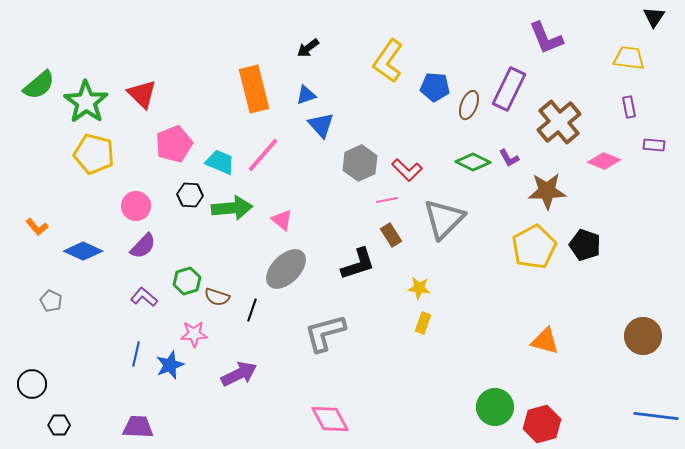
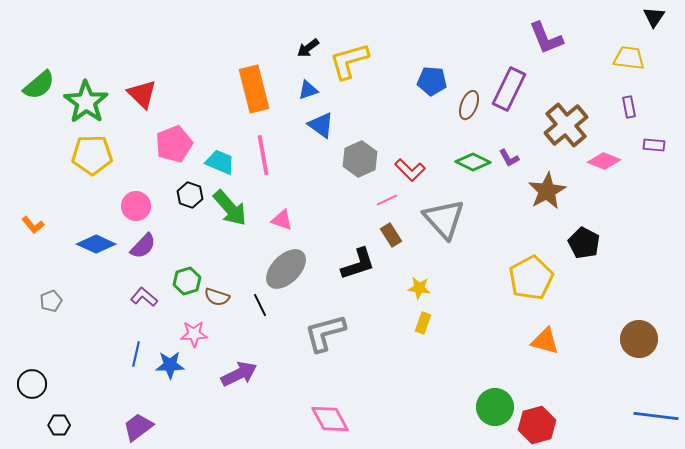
yellow L-shape at (388, 61): moved 39 px left; rotated 39 degrees clockwise
blue pentagon at (435, 87): moved 3 px left, 6 px up
blue triangle at (306, 95): moved 2 px right, 5 px up
brown cross at (559, 122): moved 7 px right, 3 px down
blue triangle at (321, 125): rotated 12 degrees counterclockwise
yellow pentagon at (94, 154): moved 2 px left, 1 px down; rotated 15 degrees counterclockwise
pink line at (263, 155): rotated 51 degrees counterclockwise
gray hexagon at (360, 163): moved 4 px up
red L-shape at (407, 170): moved 3 px right
brown star at (547, 191): rotated 27 degrees counterclockwise
black hexagon at (190, 195): rotated 15 degrees clockwise
pink line at (387, 200): rotated 15 degrees counterclockwise
green arrow at (232, 208): moved 2 px left; rotated 54 degrees clockwise
gray triangle at (444, 219): rotated 27 degrees counterclockwise
pink triangle at (282, 220): rotated 20 degrees counterclockwise
orange L-shape at (37, 227): moved 4 px left, 2 px up
black pentagon at (585, 245): moved 1 px left, 2 px up; rotated 8 degrees clockwise
yellow pentagon at (534, 247): moved 3 px left, 31 px down
blue diamond at (83, 251): moved 13 px right, 7 px up
gray pentagon at (51, 301): rotated 25 degrees clockwise
black line at (252, 310): moved 8 px right, 5 px up; rotated 45 degrees counterclockwise
brown circle at (643, 336): moved 4 px left, 3 px down
blue star at (170, 365): rotated 20 degrees clockwise
red hexagon at (542, 424): moved 5 px left, 1 px down
purple trapezoid at (138, 427): rotated 40 degrees counterclockwise
